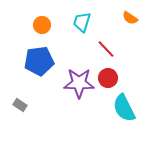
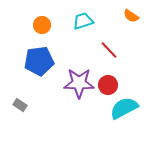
orange semicircle: moved 1 px right, 2 px up
cyan trapezoid: moved 1 px right, 1 px up; rotated 55 degrees clockwise
red line: moved 3 px right, 1 px down
red circle: moved 7 px down
cyan semicircle: rotated 88 degrees clockwise
